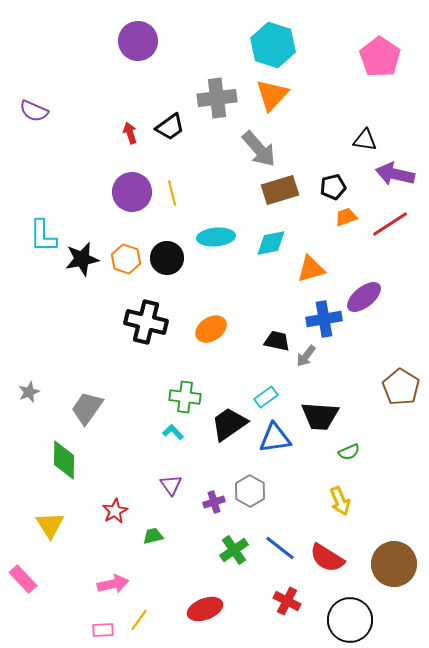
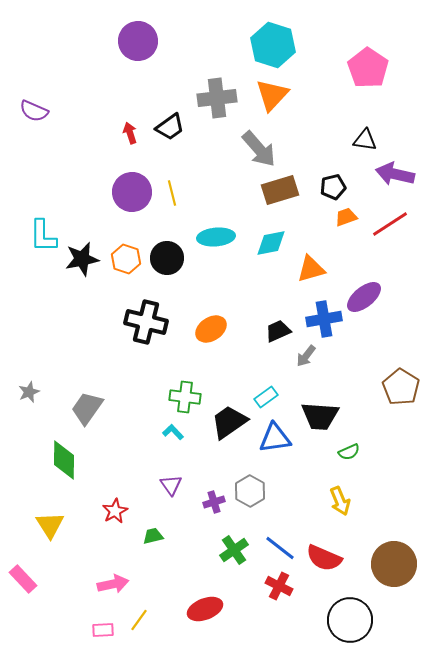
pink pentagon at (380, 57): moved 12 px left, 11 px down
black trapezoid at (277, 341): moved 1 px right, 10 px up; rotated 36 degrees counterclockwise
black trapezoid at (229, 424): moved 2 px up
red semicircle at (327, 558): moved 3 px left; rotated 9 degrees counterclockwise
red cross at (287, 601): moved 8 px left, 15 px up
